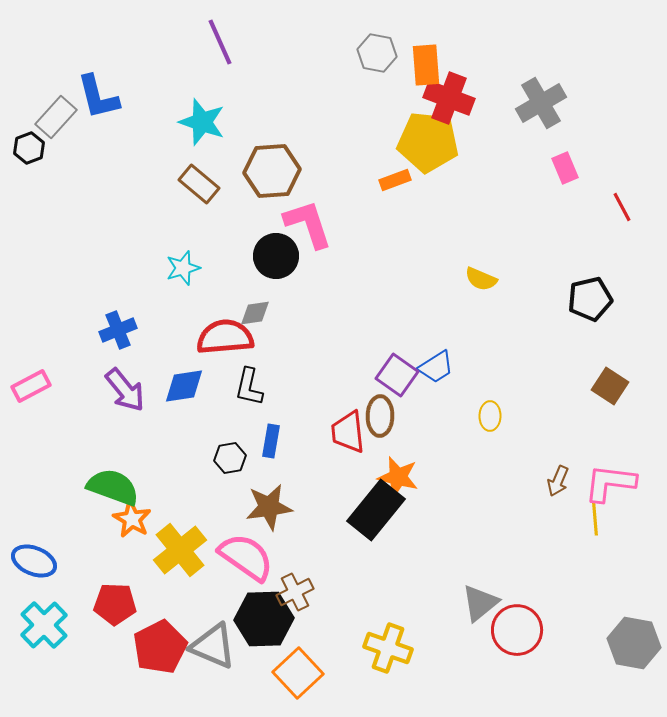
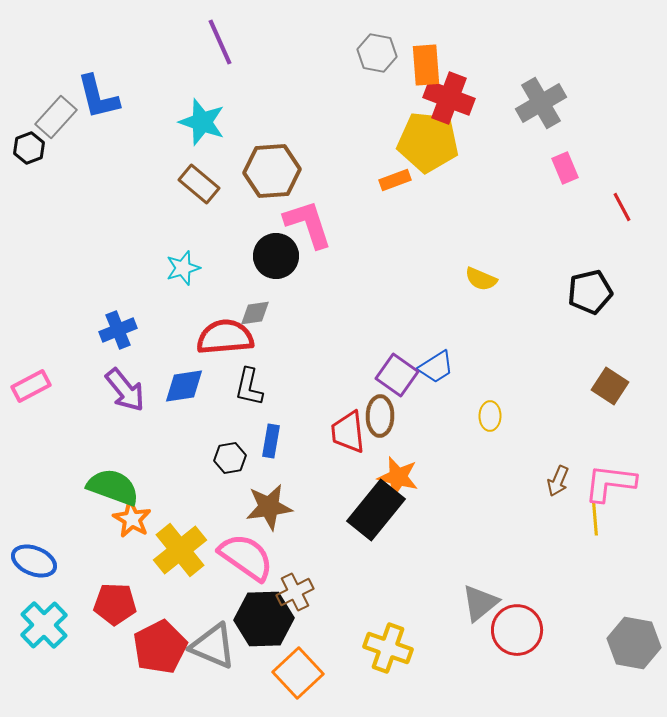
black pentagon at (590, 299): moved 7 px up
